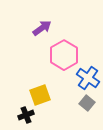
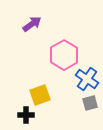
purple arrow: moved 10 px left, 4 px up
blue cross: moved 1 px left, 1 px down
gray square: moved 3 px right; rotated 35 degrees clockwise
black cross: rotated 21 degrees clockwise
